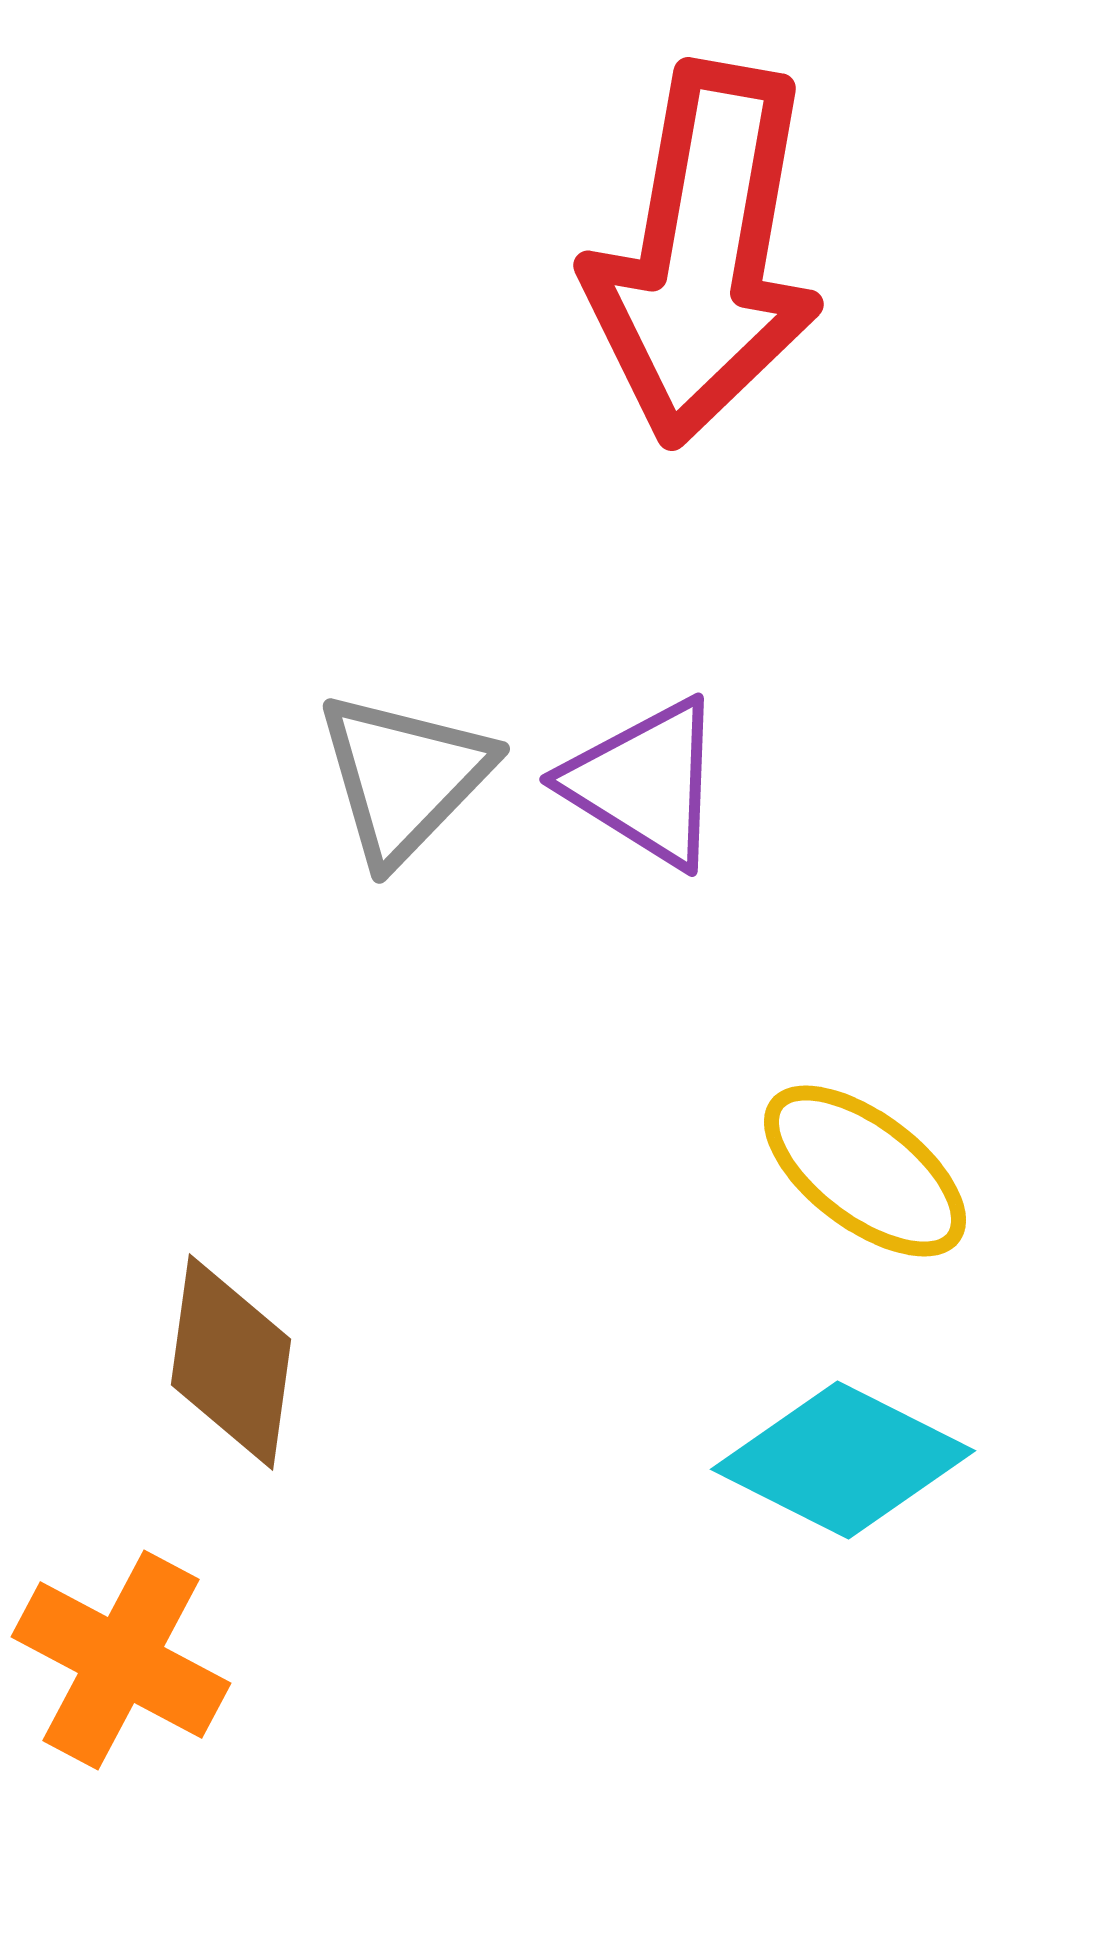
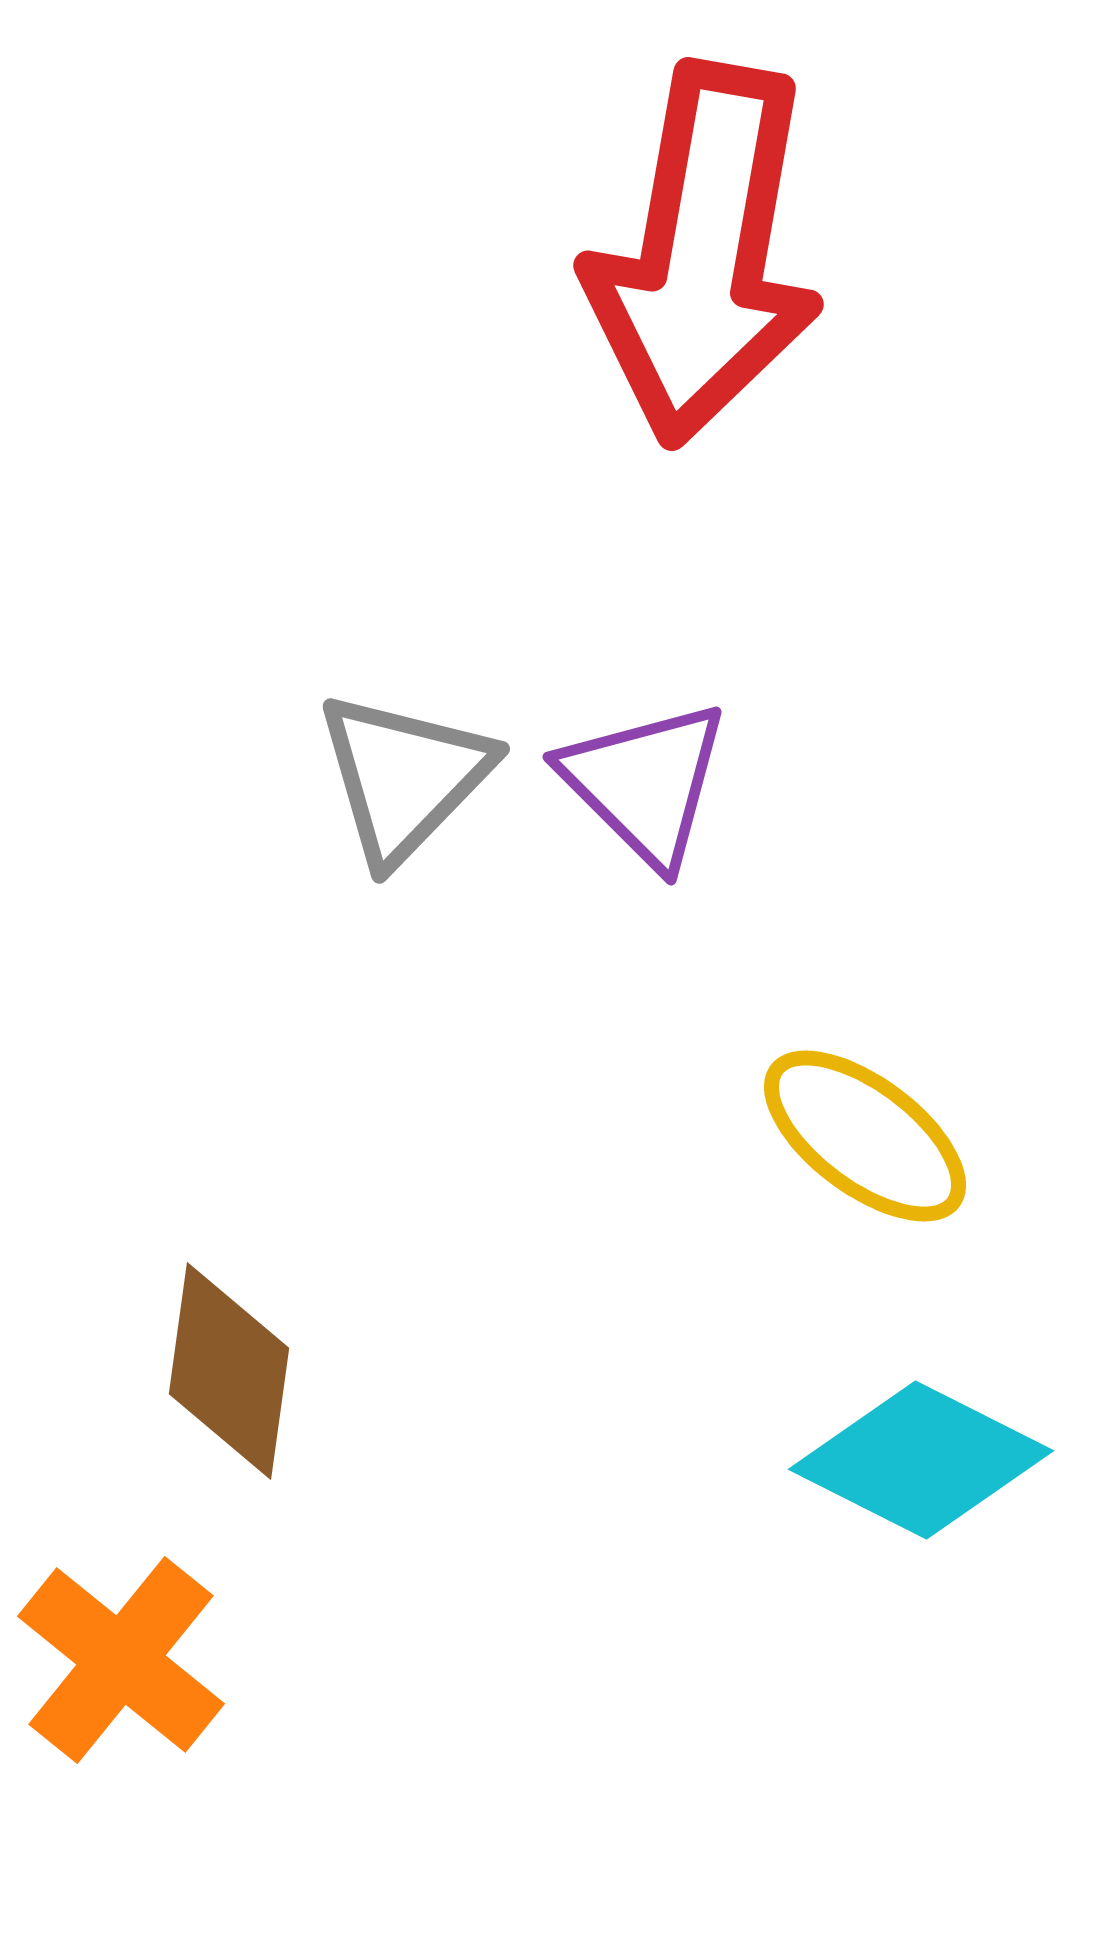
purple triangle: rotated 13 degrees clockwise
yellow ellipse: moved 35 px up
brown diamond: moved 2 px left, 9 px down
cyan diamond: moved 78 px right
orange cross: rotated 11 degrees clockwise
